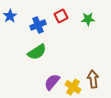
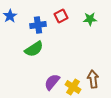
green star: moved 2 px right
blue cross: rotated 14 degrees clockwise
green semicircle: moved 3 px left, 3 px up
